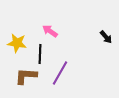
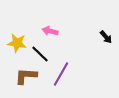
pink arrow: rotated 21 degrees counterclockwise
black line: rotated 48 degrees counterclockwise
purple line: moved 1 px right, 1 px down
